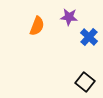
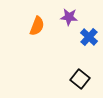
black square: moved 5 px left, 3 px up
